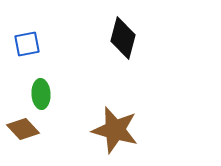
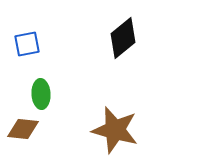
black diamond: rotated 36 degrees clockwise
brown diamond: rotated 40 degrees counterclockwise
